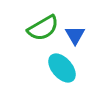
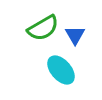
cyan ellipse: moved 1 px left, 2 px down
